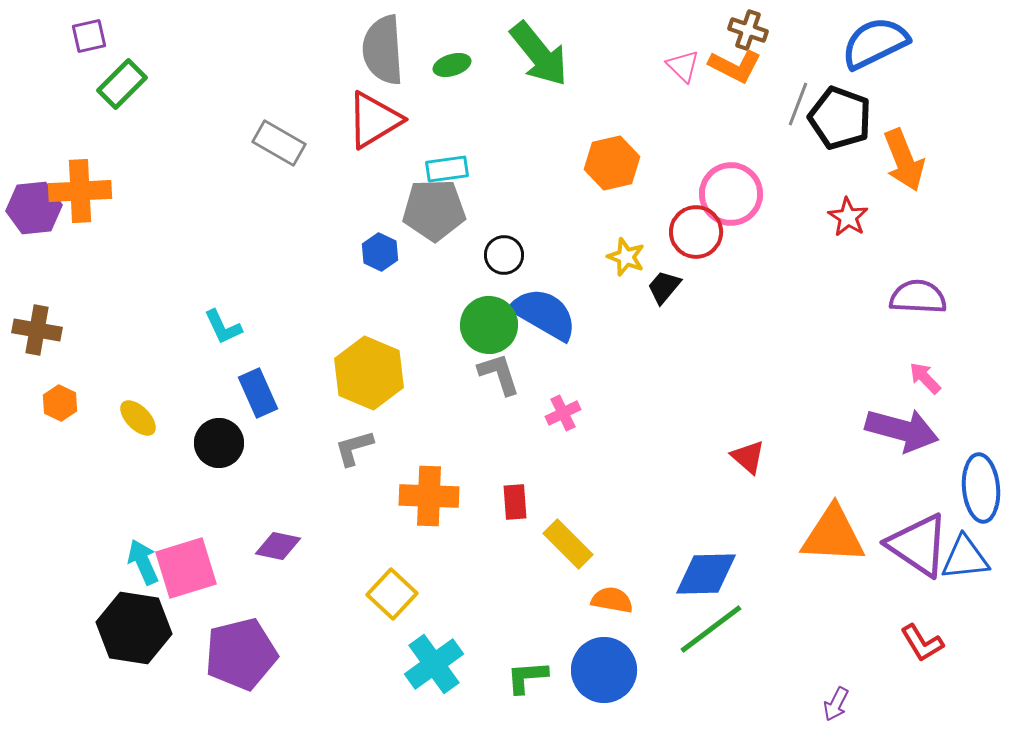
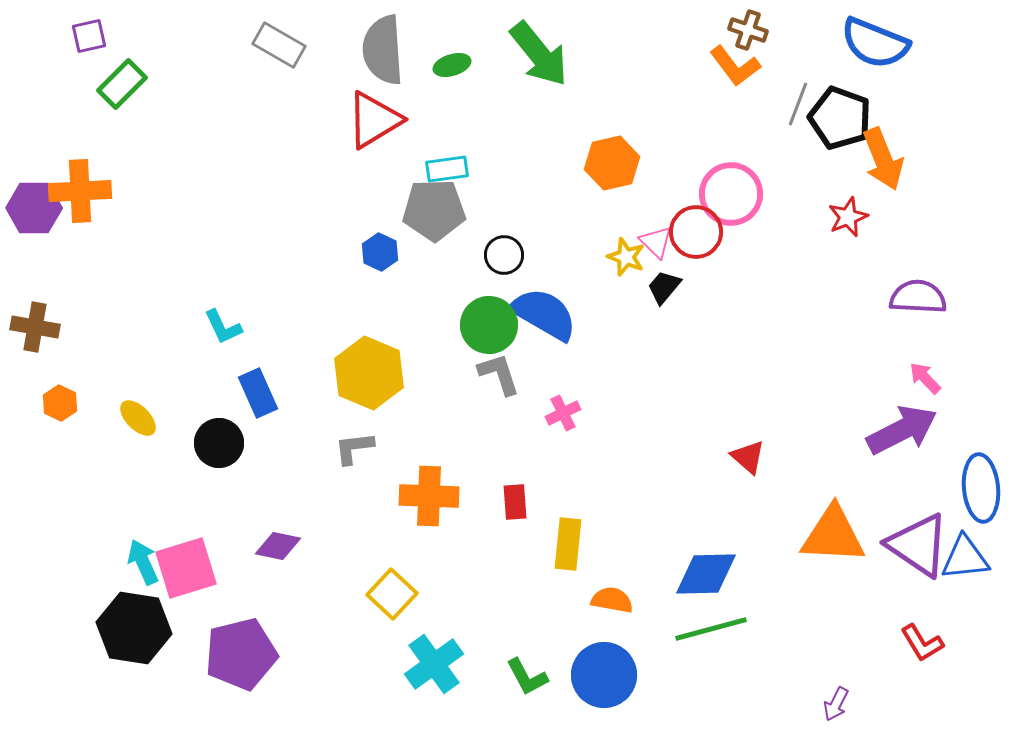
blue semicircle at (875, 43): rotated 132 degrees counterclockwise
pink triangle at (683, 66): moved 27 px left, 176 px down
orange L-shape at (735, 66): rotated 26 degrees clockwise
gray rectangle at (279, 143): moved 98 px up
orange arrow at (904, 160): moved 21 px left, 1 px up
purple hexagon at (34, 208): rotated 6 degrees clockwise
red star at (848, 217): rotated 18 degrees clockwise
brown cross at (37, 330): moved 2 px left, 3 px up
purple arrow at (902, 430): rotated 42 degrees counterclockwise
gray L-shape at (354, 448): rotated 9 degrees clockwise
yellow rectangle at (568, 544): rotated 51 degrees clockwise
green line at (711, 629): rotated 22 degrees clockwise
blue circle at (604, 670): moved 5 px down
green L-shape at (527, 677): rotated 114 degrees counterclockwise
